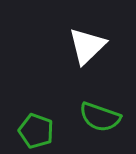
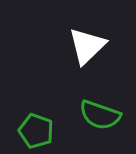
green semicircle: moved 2 px up
